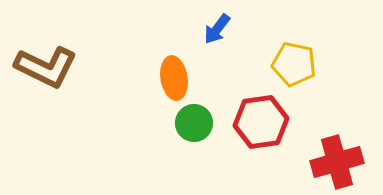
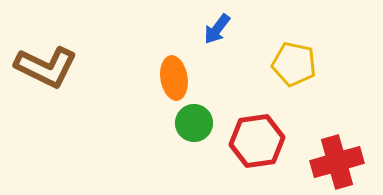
red hexagon: moved 4 px left, 19 px down
